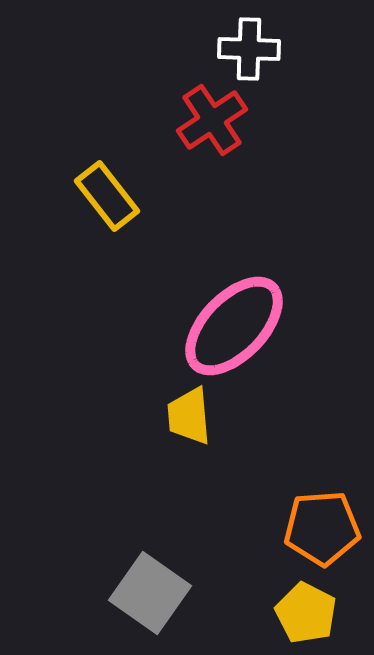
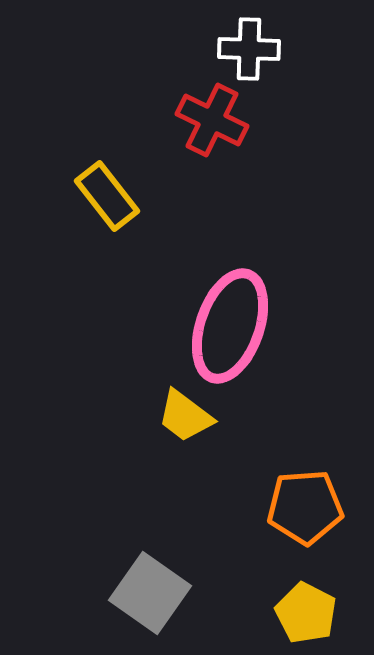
red cross: rotated 30 degrees counterclockwise
pink ellipse: moved 4 px left; rotated 25 degrees counterclockwise
yellow trapezoid: moved 4 px left; rotated 48 degrees counterclockwise
orange pentagon: moved 17 px left, 21 px up
